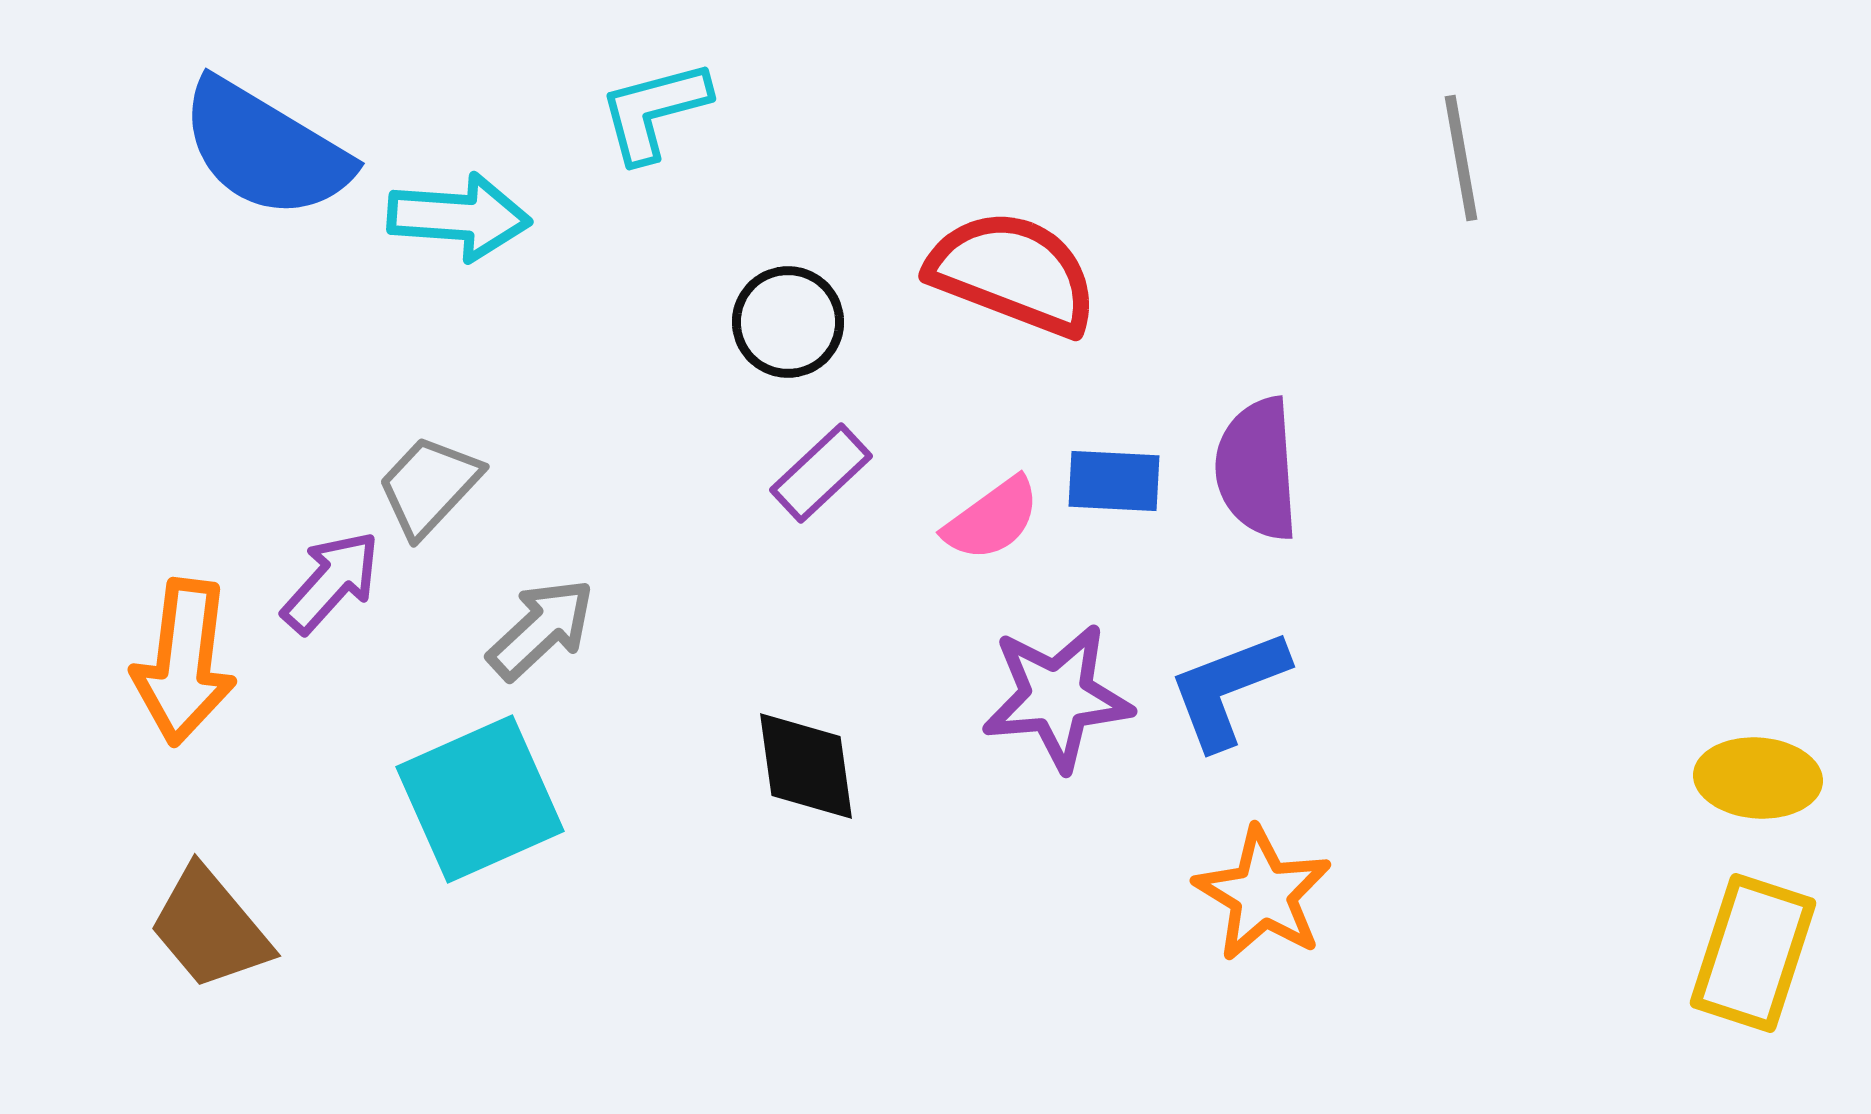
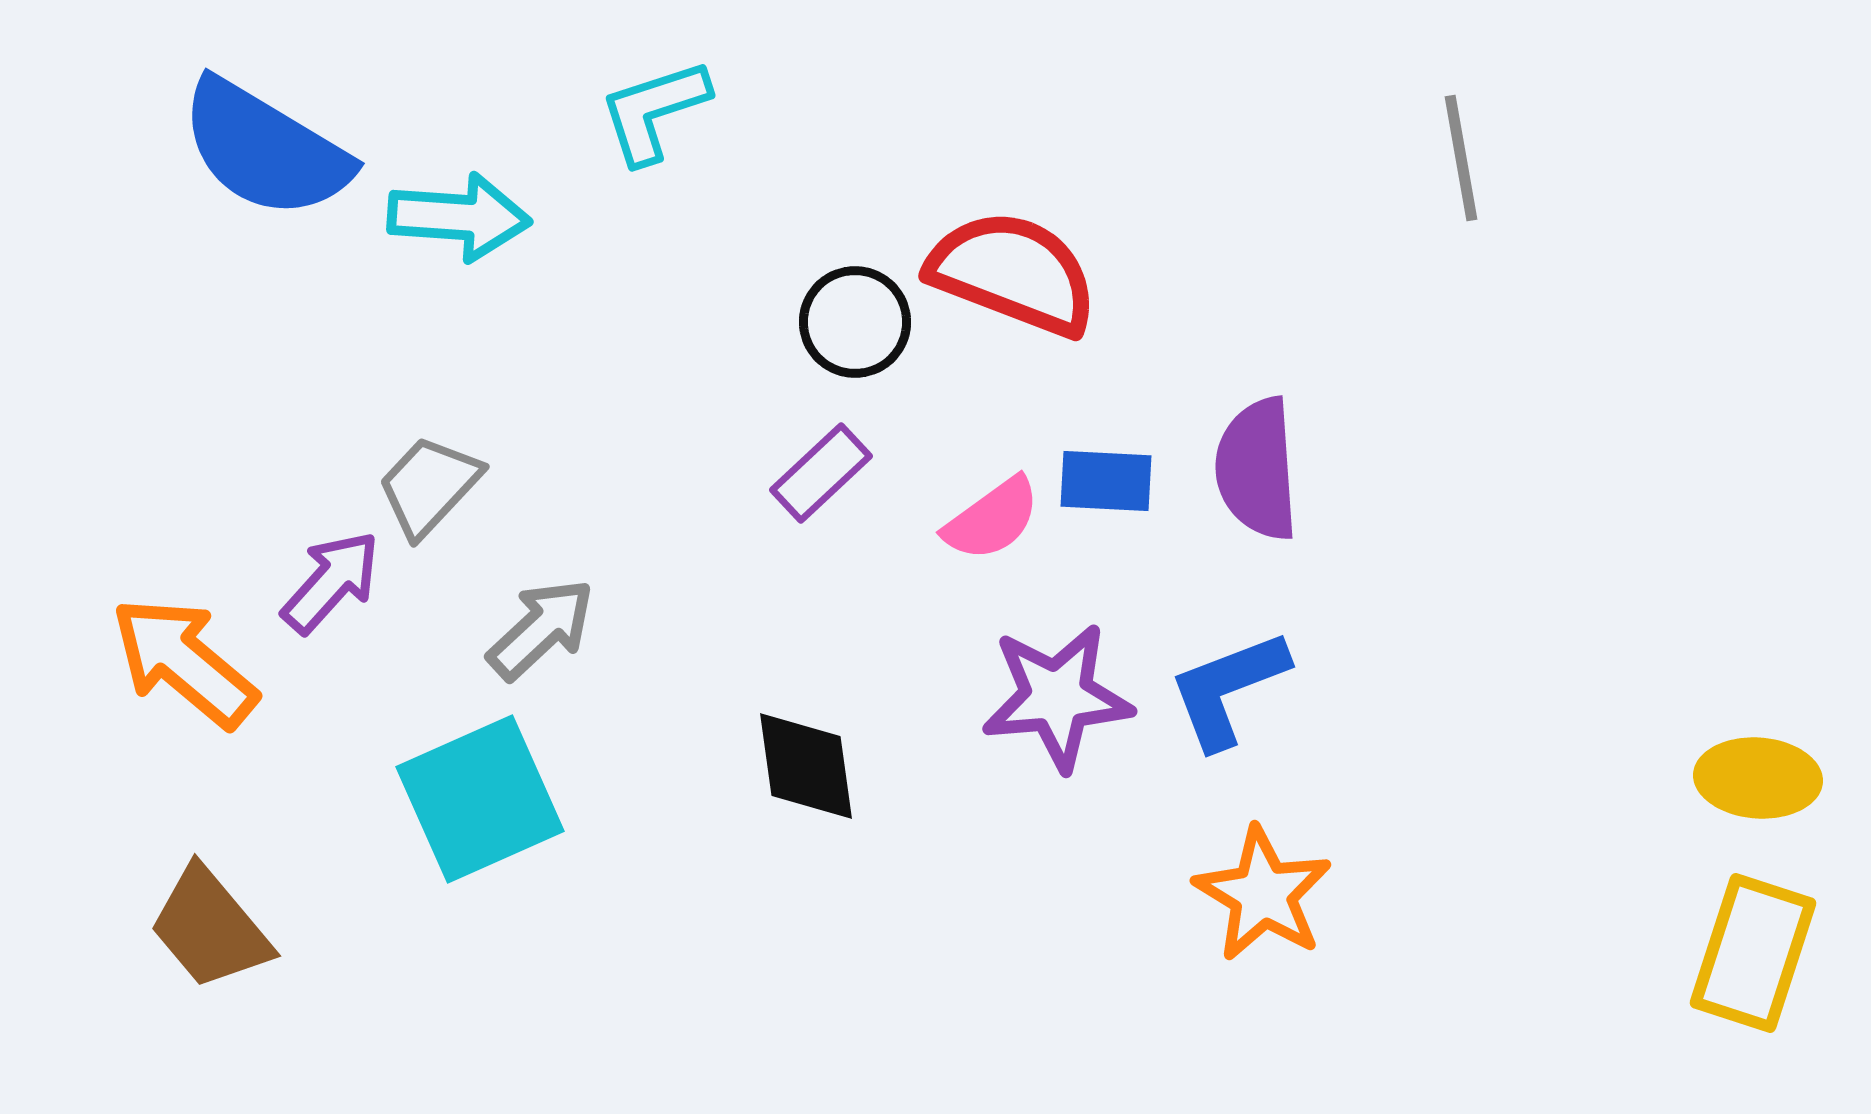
cyan L-shape: rotated 3 degrees counterclockwise
black circle: moved 67 px right
blue rectangle: moved 8 px left
orange arrow: rotated 123 degrees clockwise
